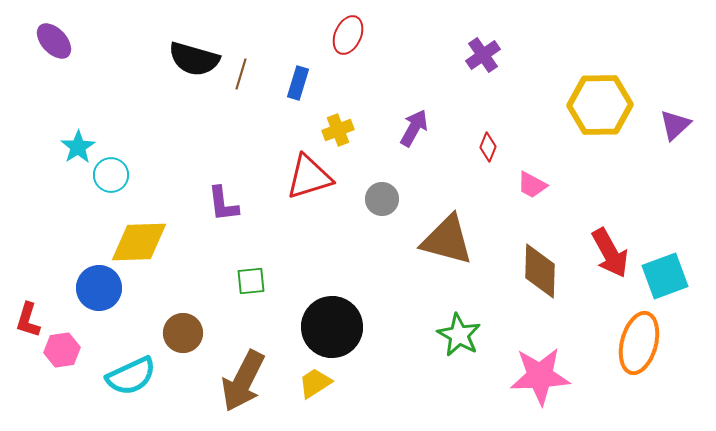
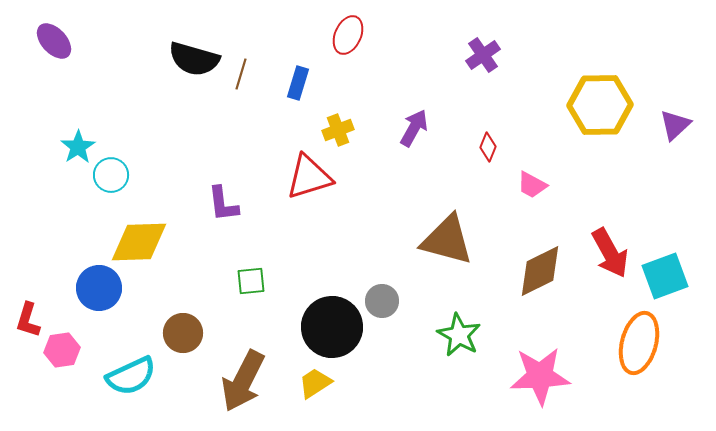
gray circle: moved 102 px down
brown diamond: rotated 62 degrees clockwise
